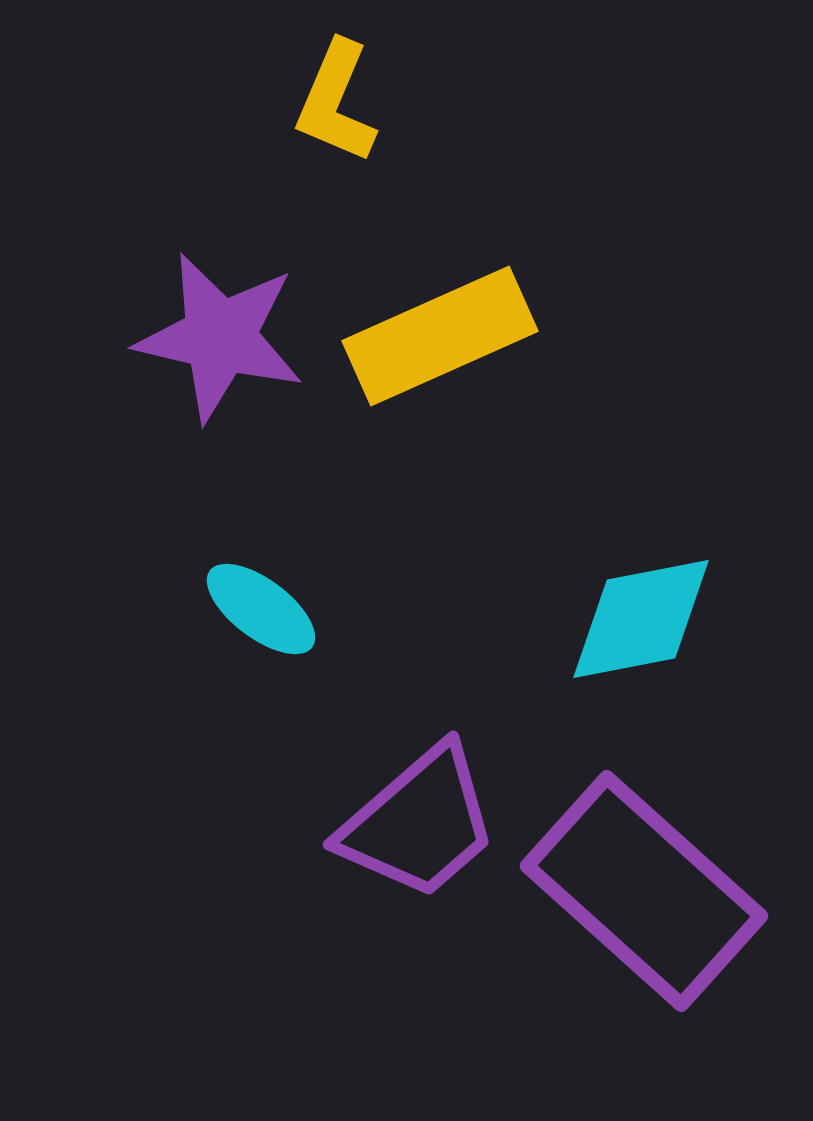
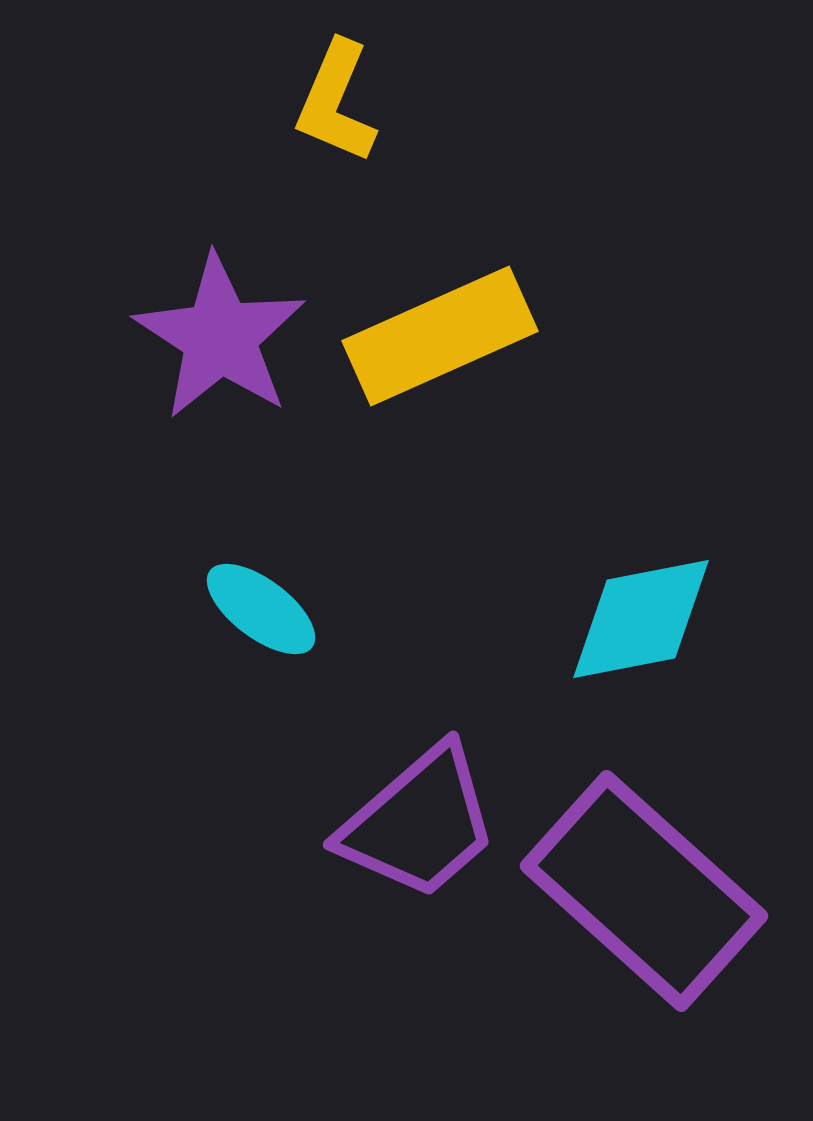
purple star: rotated 20 degrees clockwise
